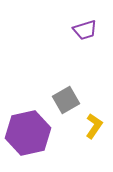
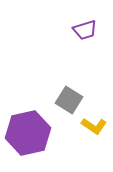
gray square: moved 3 px right; rotated 28 degrees counterclockwise
yellow L-shape: rotated 90 degrees clockwise
